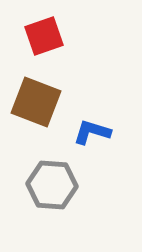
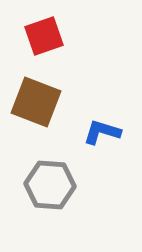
blue L-shape: moved 10 px right
gray hexagon: moved 2 px left
